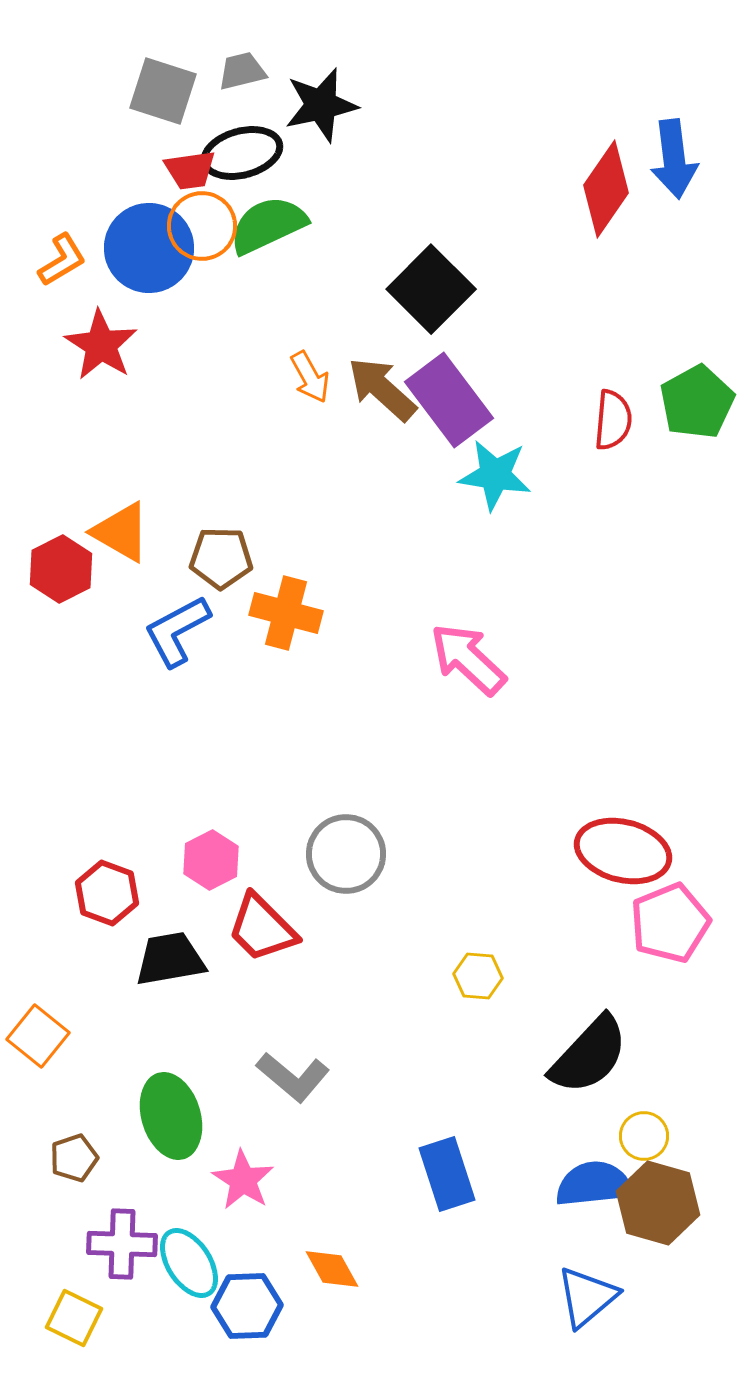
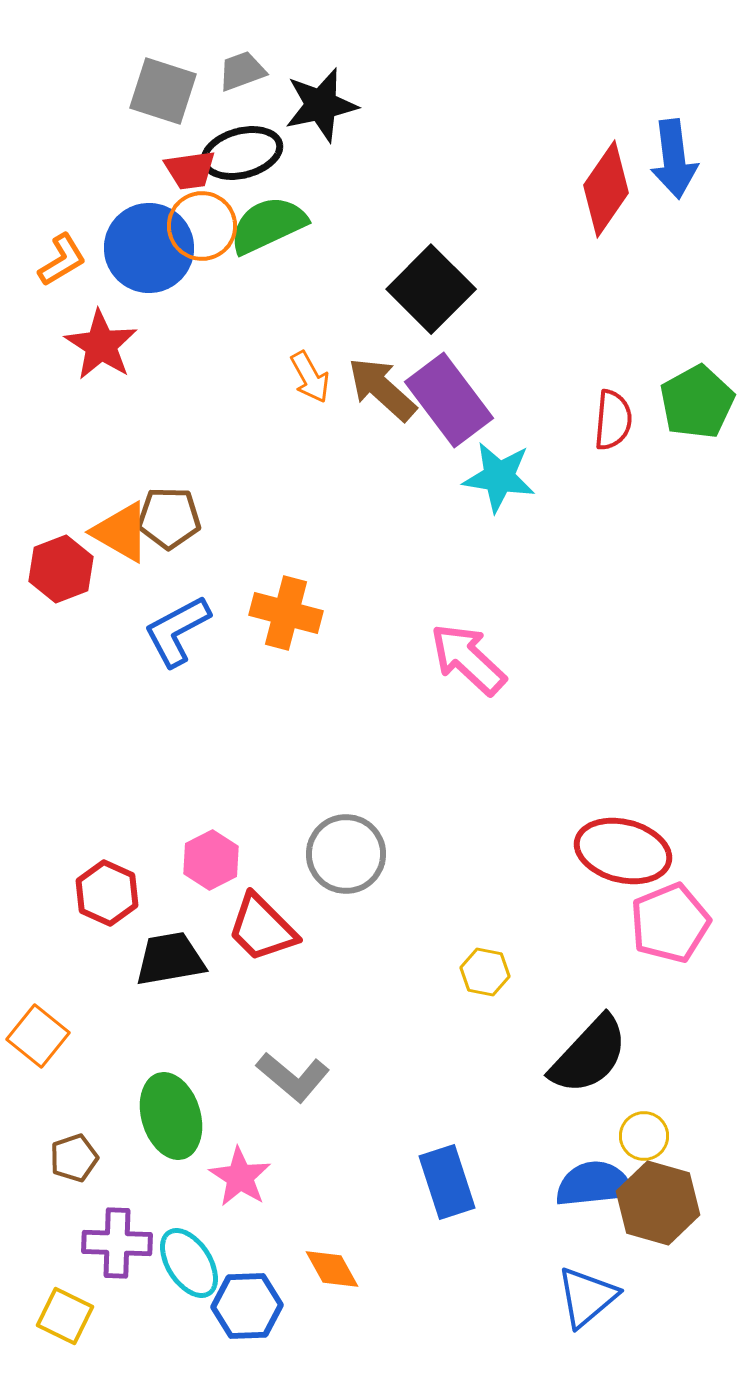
gray trapezoid at (242, 71): rotated 6 degrees counterclockwise
cyan star at (495, 475): moved 4 px right, 2 px down
brown pentagon at (221, 558): moved 52 px left, 40 px up
red hexagon at (61, 569): rotated 6 degrees clockwise
red hexagon at (107, 893): rotated 4 degrees clockwise
yellow hexagon at (478, 976): moved 7 px right, 4 px up; rotated 6 degrees clockwise
blue rectangle at (447, 1174): moved 8 px down
pink star at (243, 1180): moved 3 px left, 3 px up
purple cross at (122, 1244): moved 5 px left, 1 px up
yellow square at (74, 1318): moved 9 px left, 2 px up
